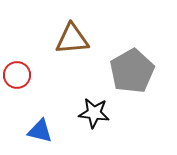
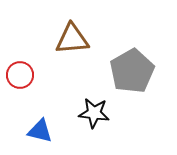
red circle: moved 3 px right
